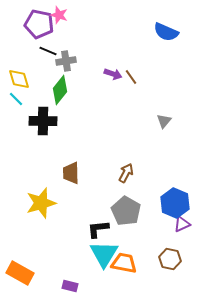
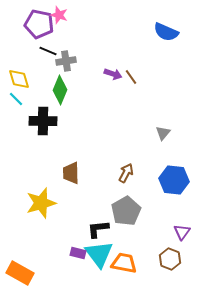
green diamond: rotated 16 degrees counterclockwise
gray triangle: moved 1 px left, 12 px down
blue hexagon: moved 1 px left, 23 px up; rotated 16 degrees counterclockwise
gray pentagon: rotated 12 degrees clockwise
purple triangle: moved 8 px down; rotated 30 degrees counterclockwise
cyan triangle: moved 5 px left; rotated 8 degrees counterclockwise
brown hexagon: rotated 10 degrees clockwise
purple rectangle: moved 8 px right, 33 px up
